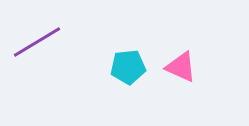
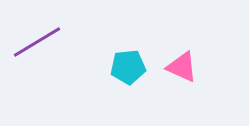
pink triangle: moved 1 px right
